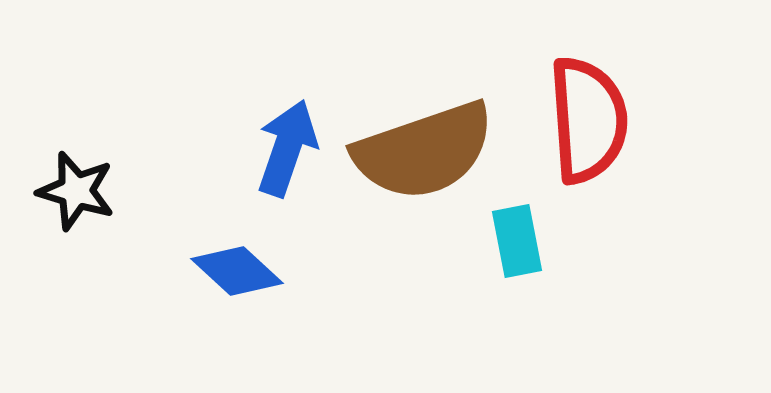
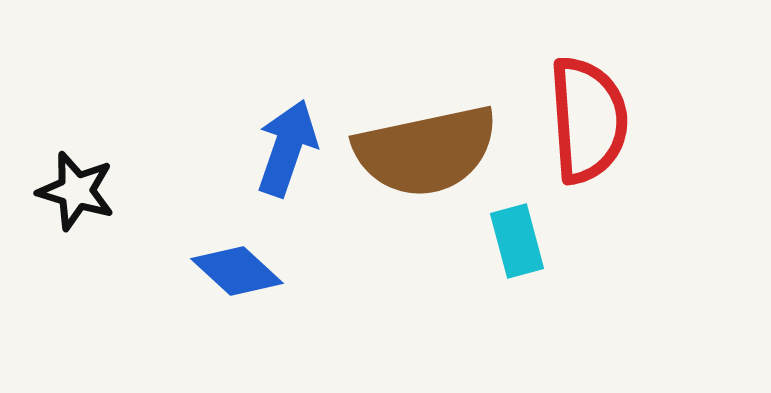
brown semicircle: moved 2 px right; rotated 7 degrees clockwise
cyan rectangle: rotated 4 degrees counterclockwise
